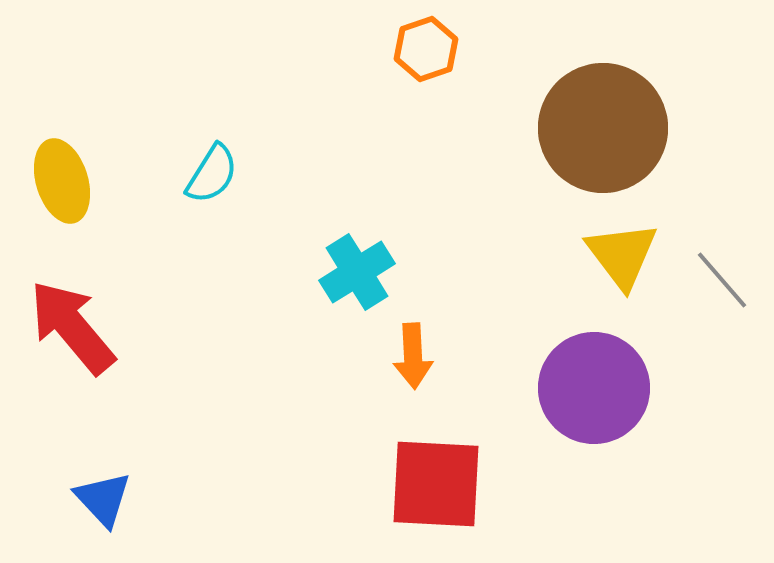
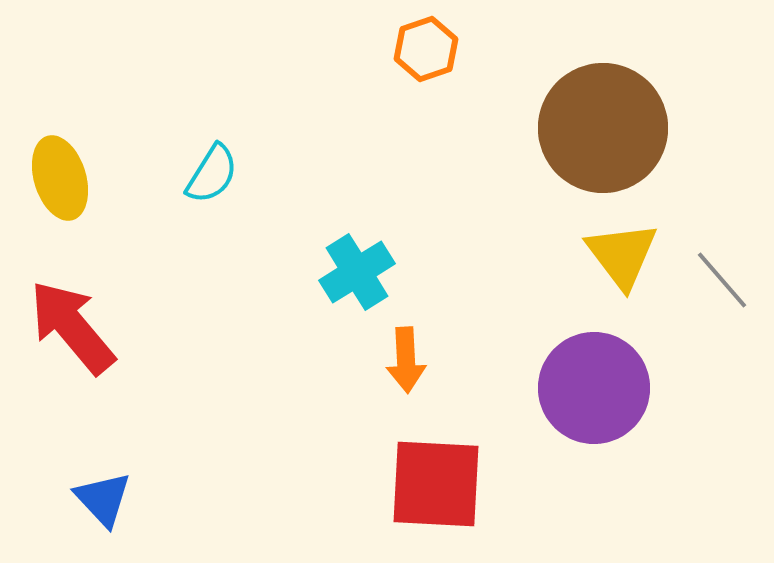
yellow ellipse: moved 2 px left, 3 px up
orange arrow: moved 7 px left, 4 px down
